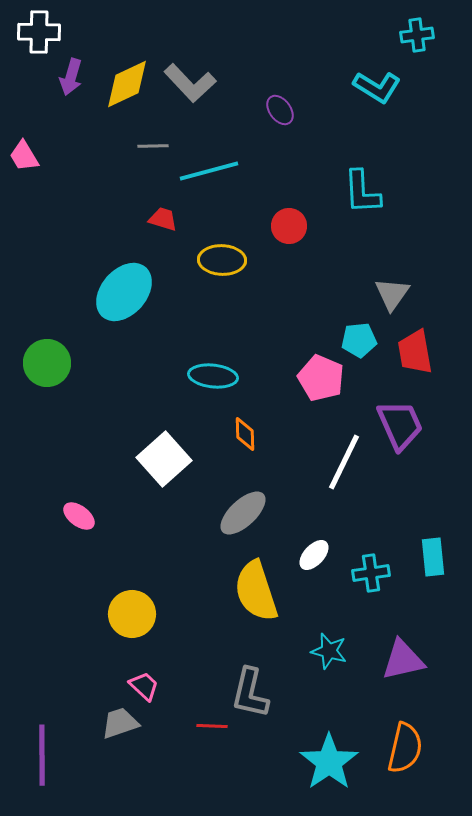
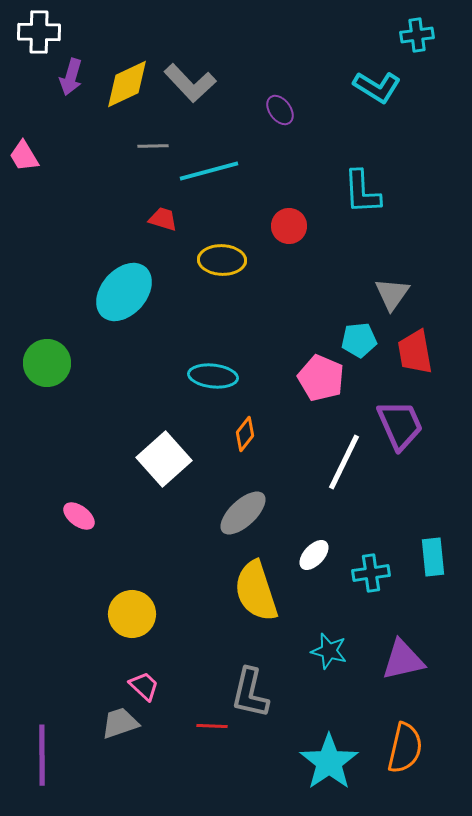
orange diamond at (245, 434): rotated 40 degrees clockwise
